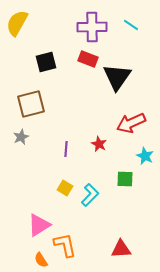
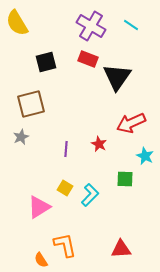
yellow semicircle: rotated 60 degrees counterclockwise
purple cross: moved 1 px left, 1 px up; rotated 32 degrees clockwise
pink triangle: moved 18 px up
